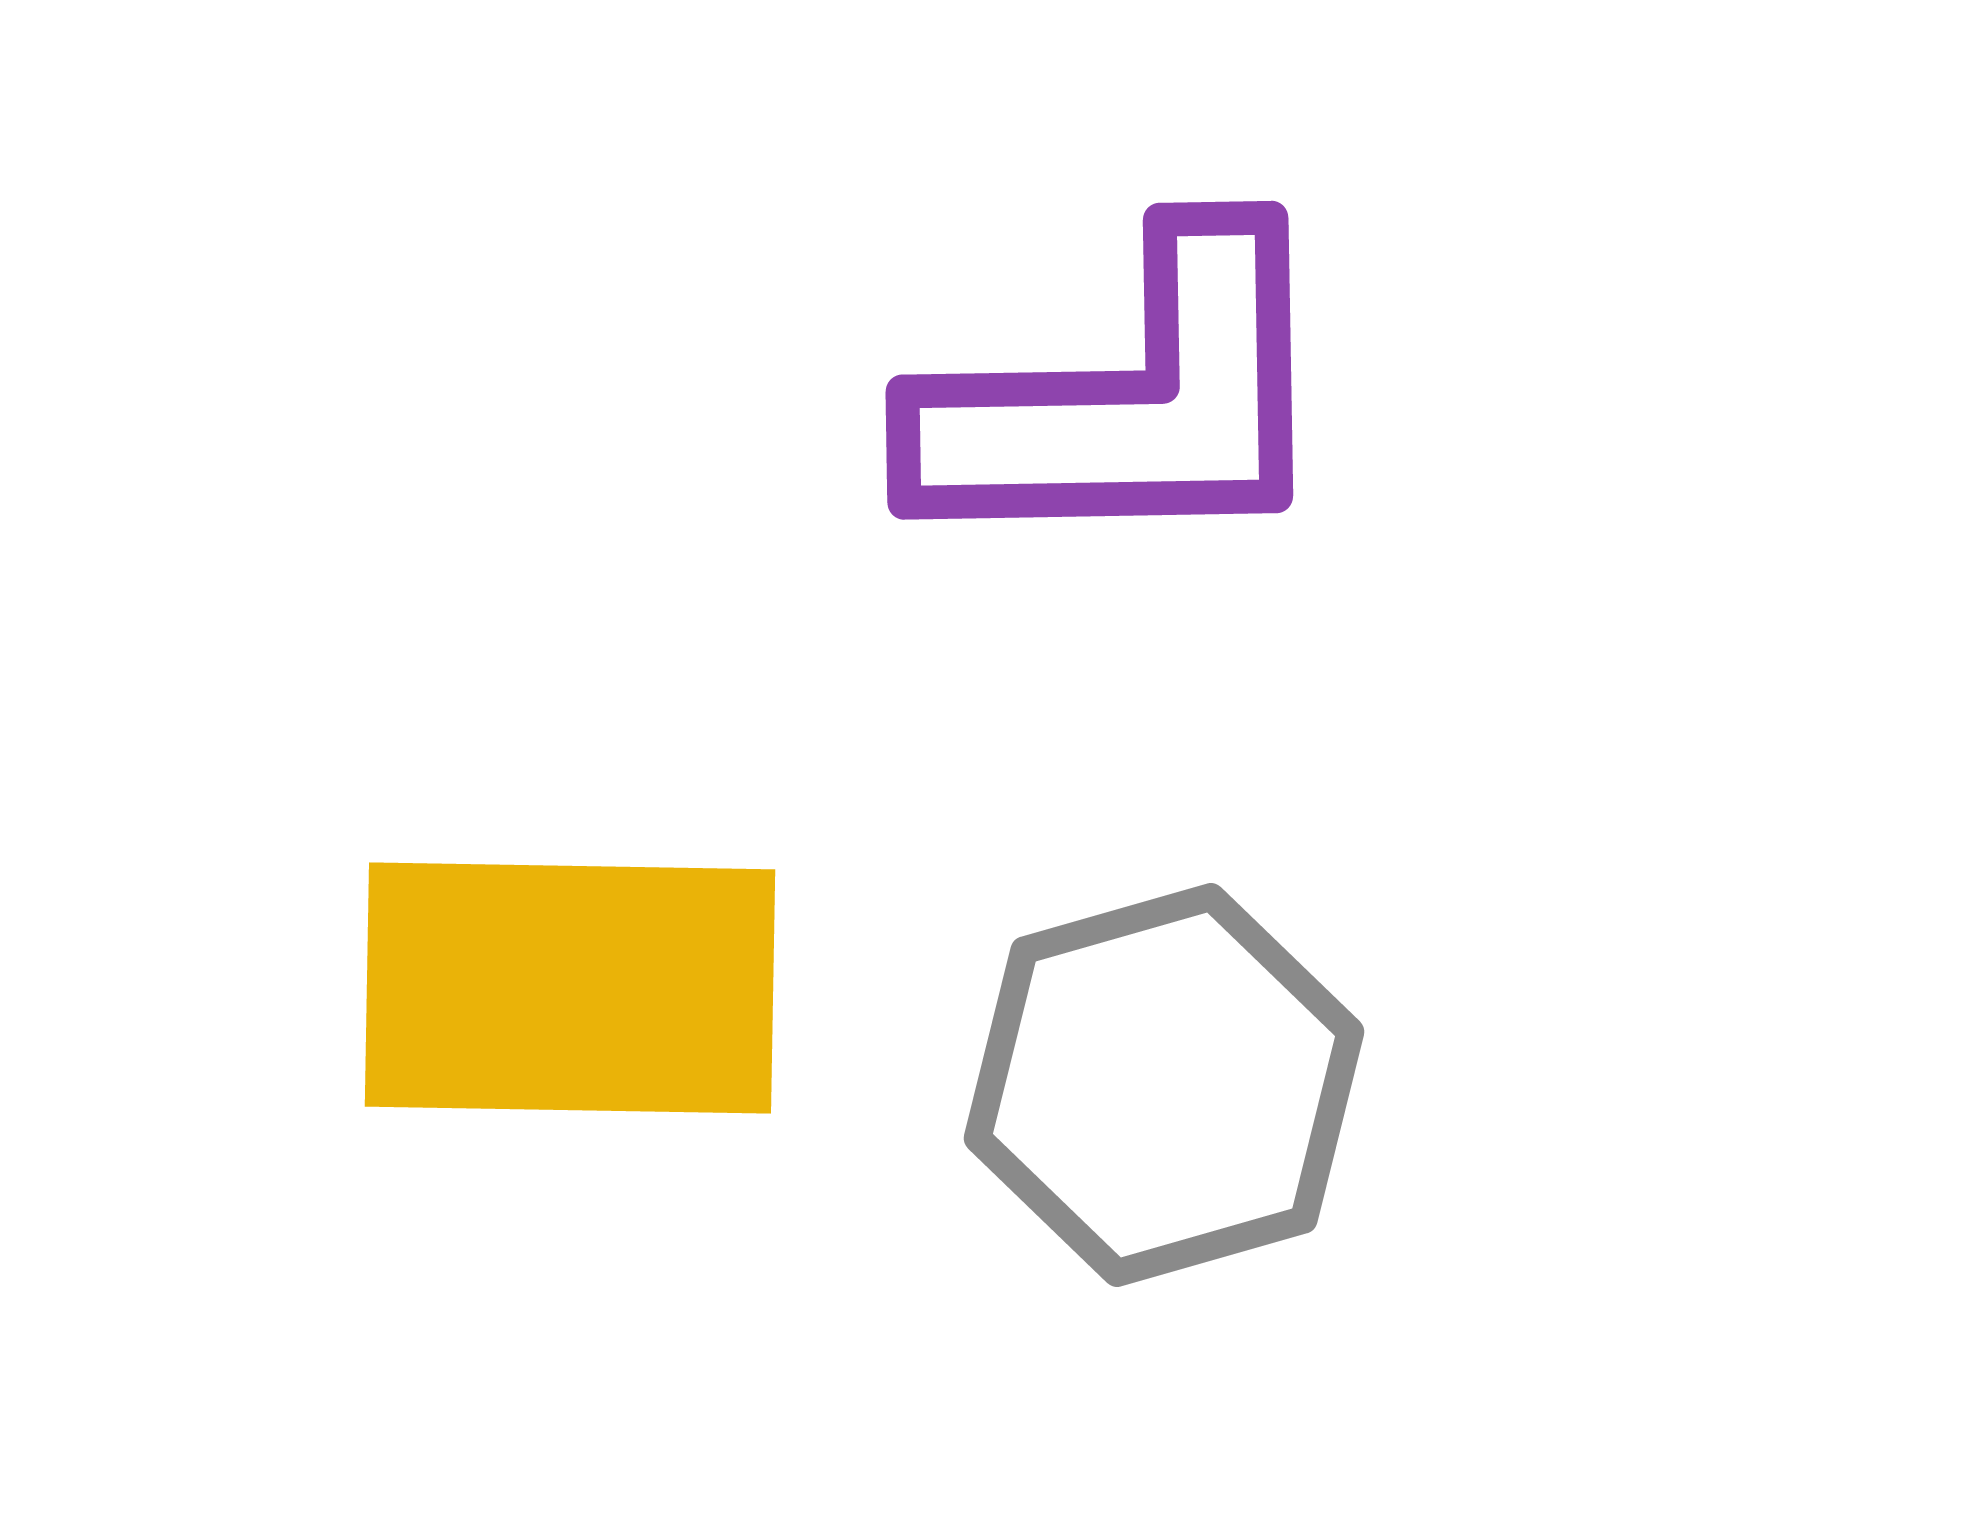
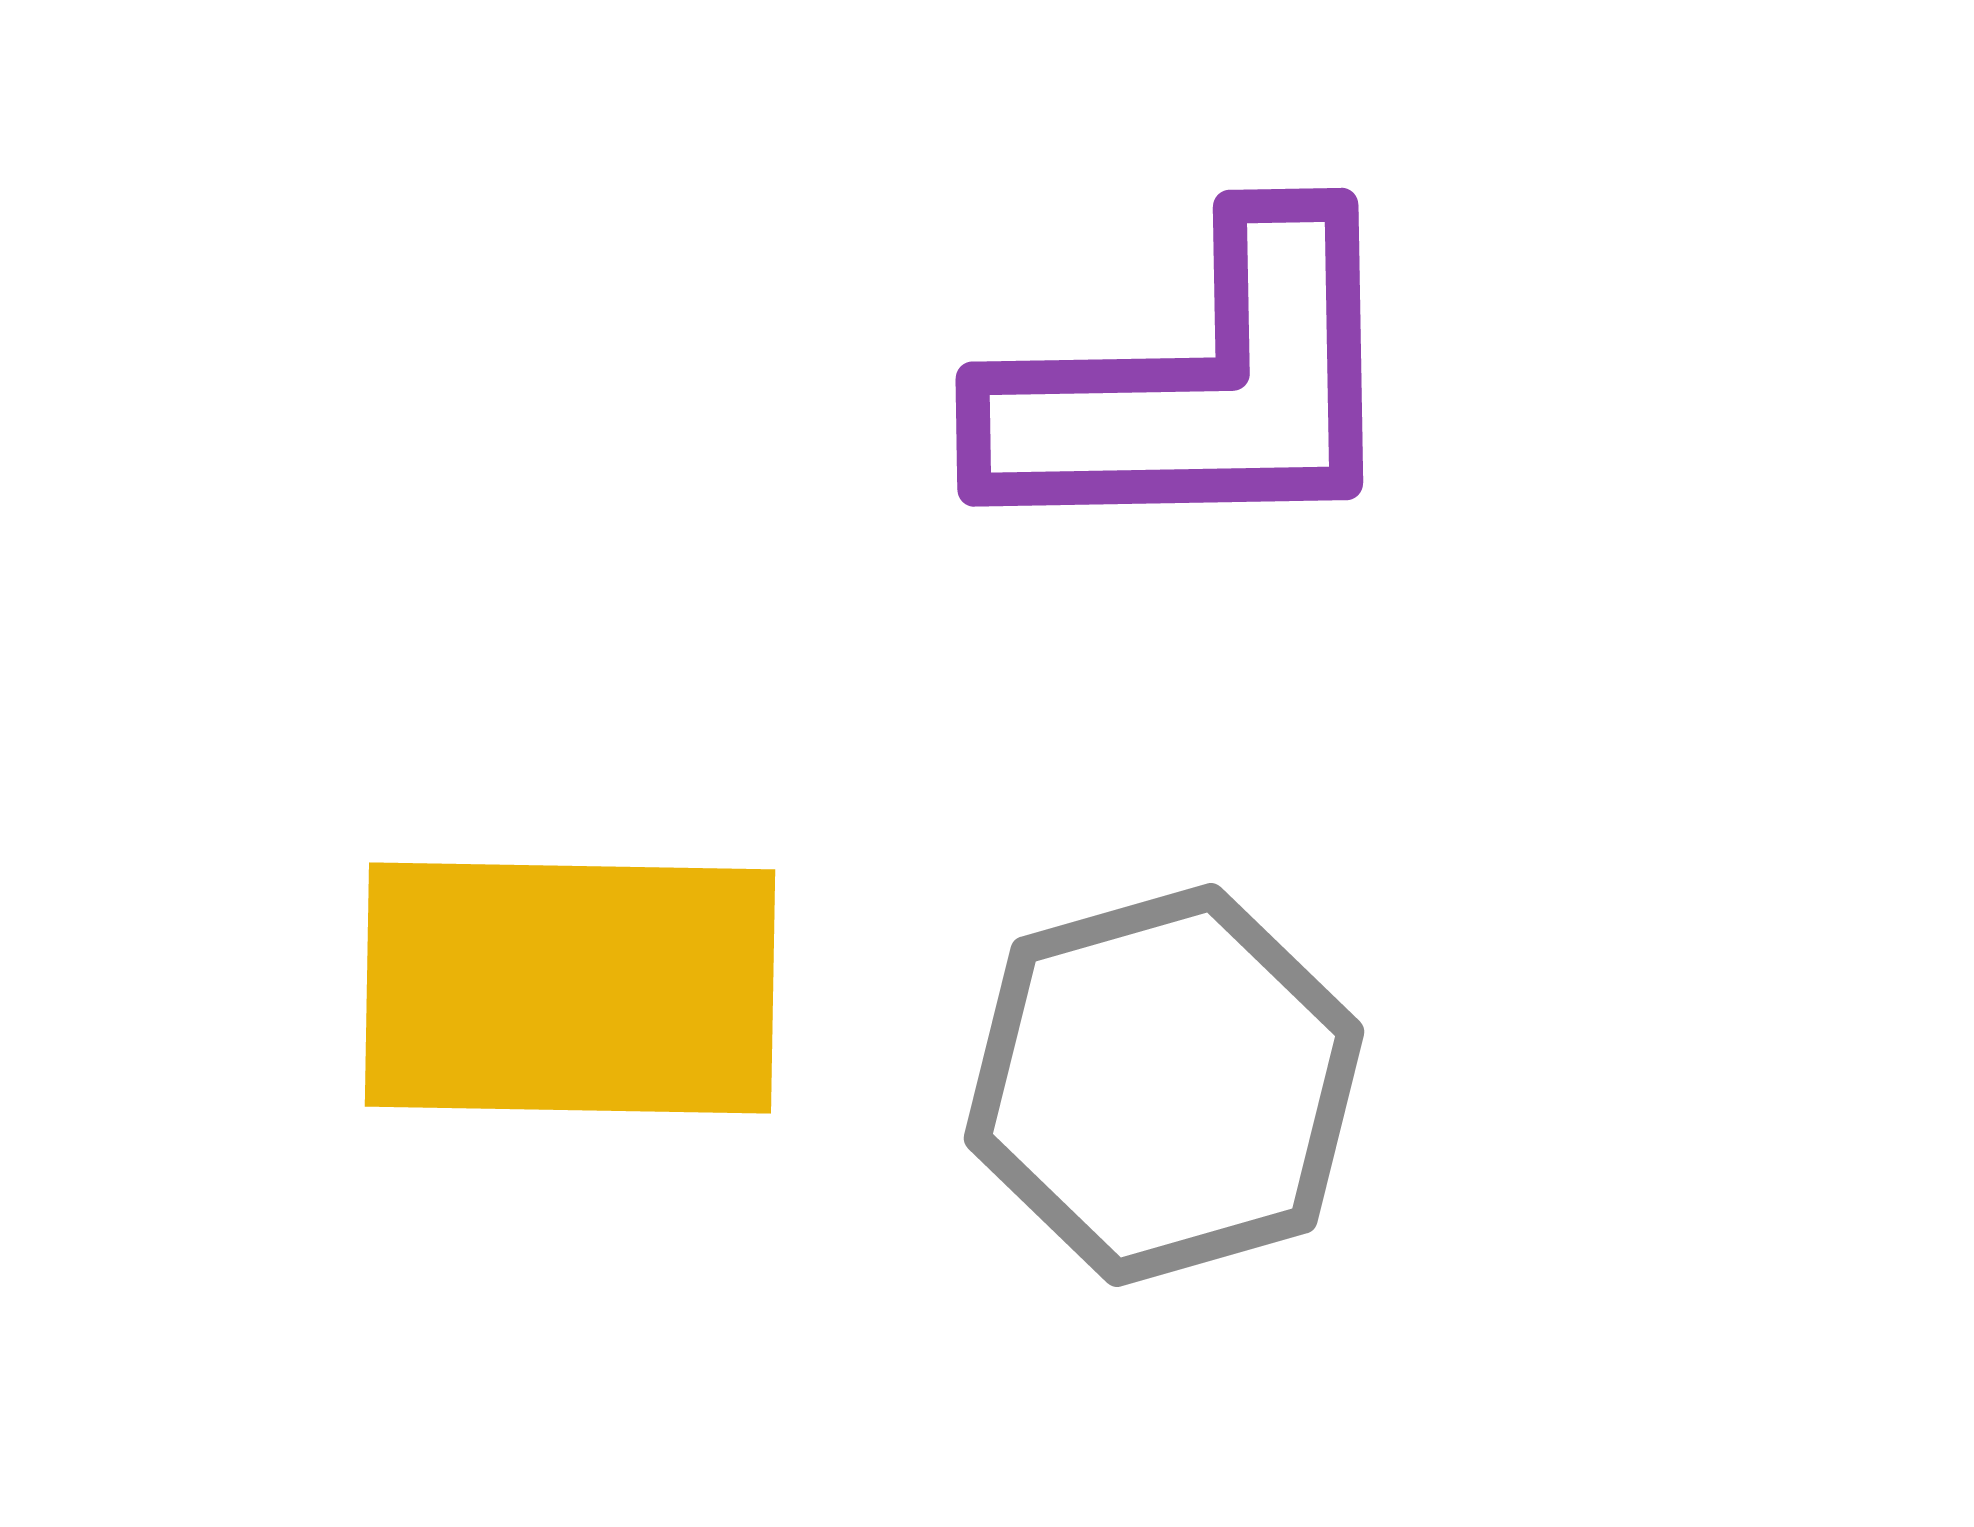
purple L-shape: moved 70 px right, 13 px up
